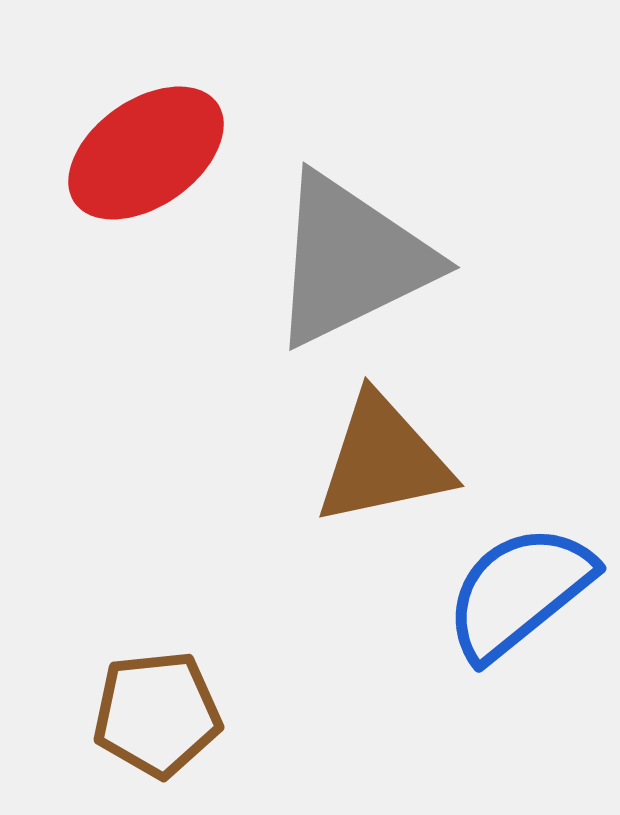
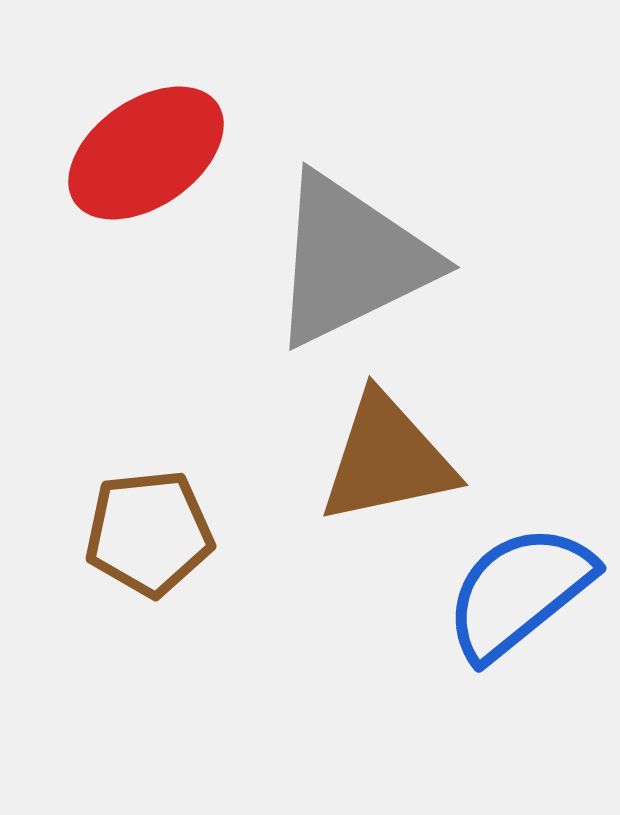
brown triangle: moved 4 px right, 1 px up
brown pentagon: moved 8 px left, 181 px up
